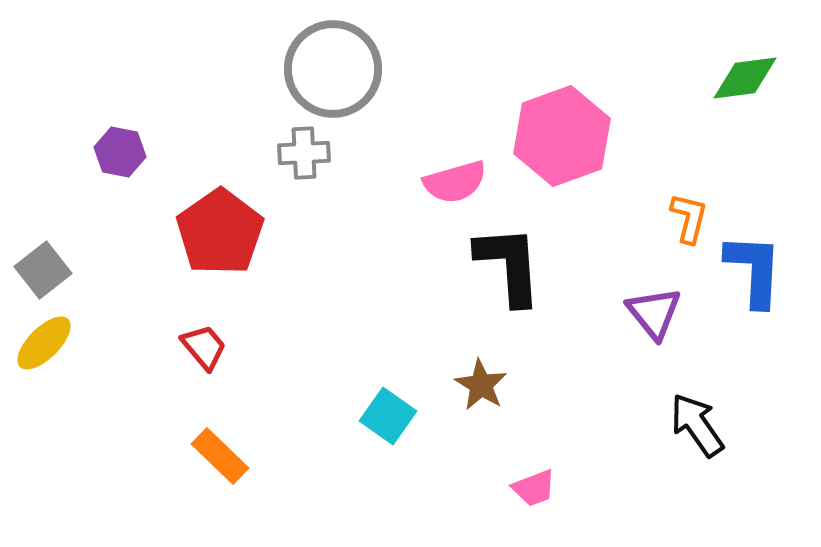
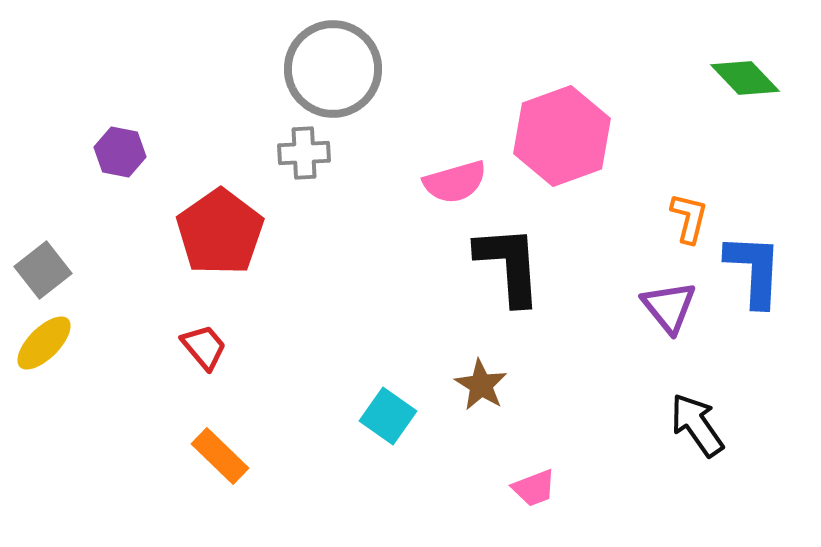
green diamond: rotated 54 degrees clockwise
purple triangle: moved 15 px right, 6 px up
